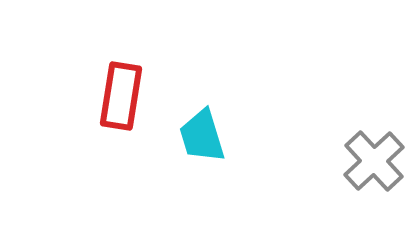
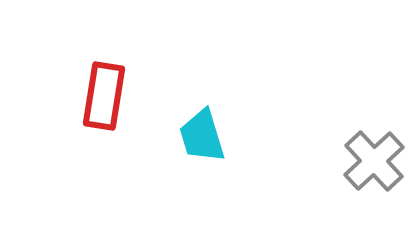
red rectangle: moved 17 px left
